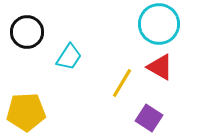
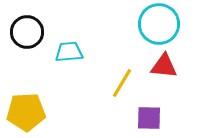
cyan trapezoid: moved 5 px up; rotated 128 degrees counterclockwise
red triangle: moved 4 px right, 1 px up; rotated 24 degrees counterclockwise
purple square: rotated 32 degrees counterclockwise
